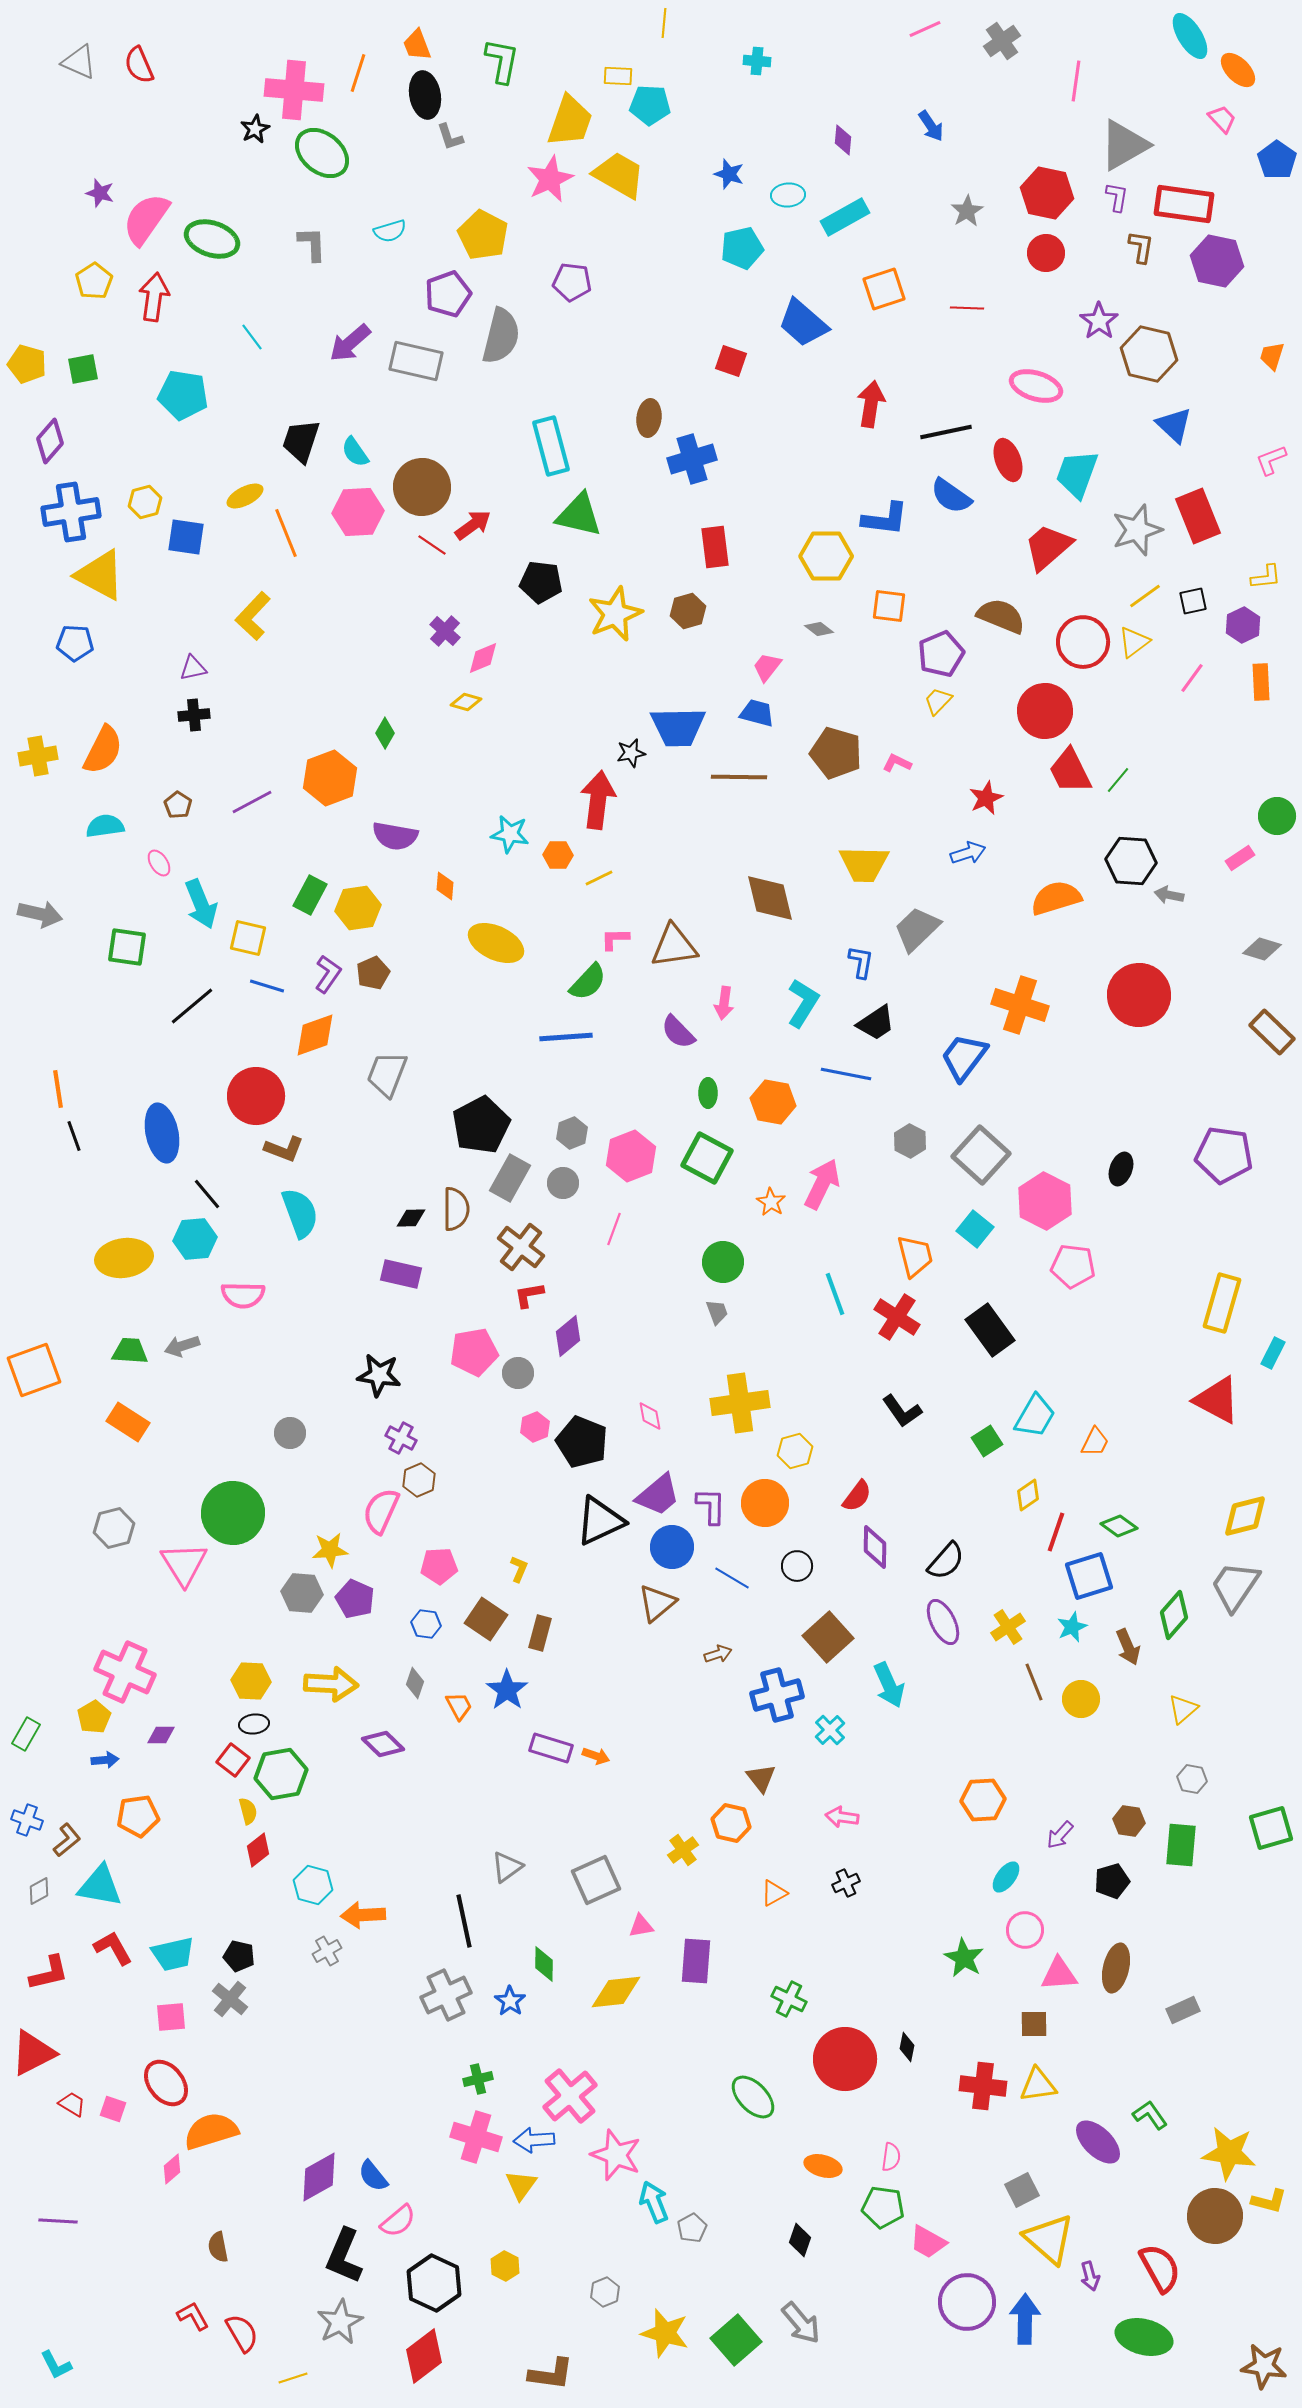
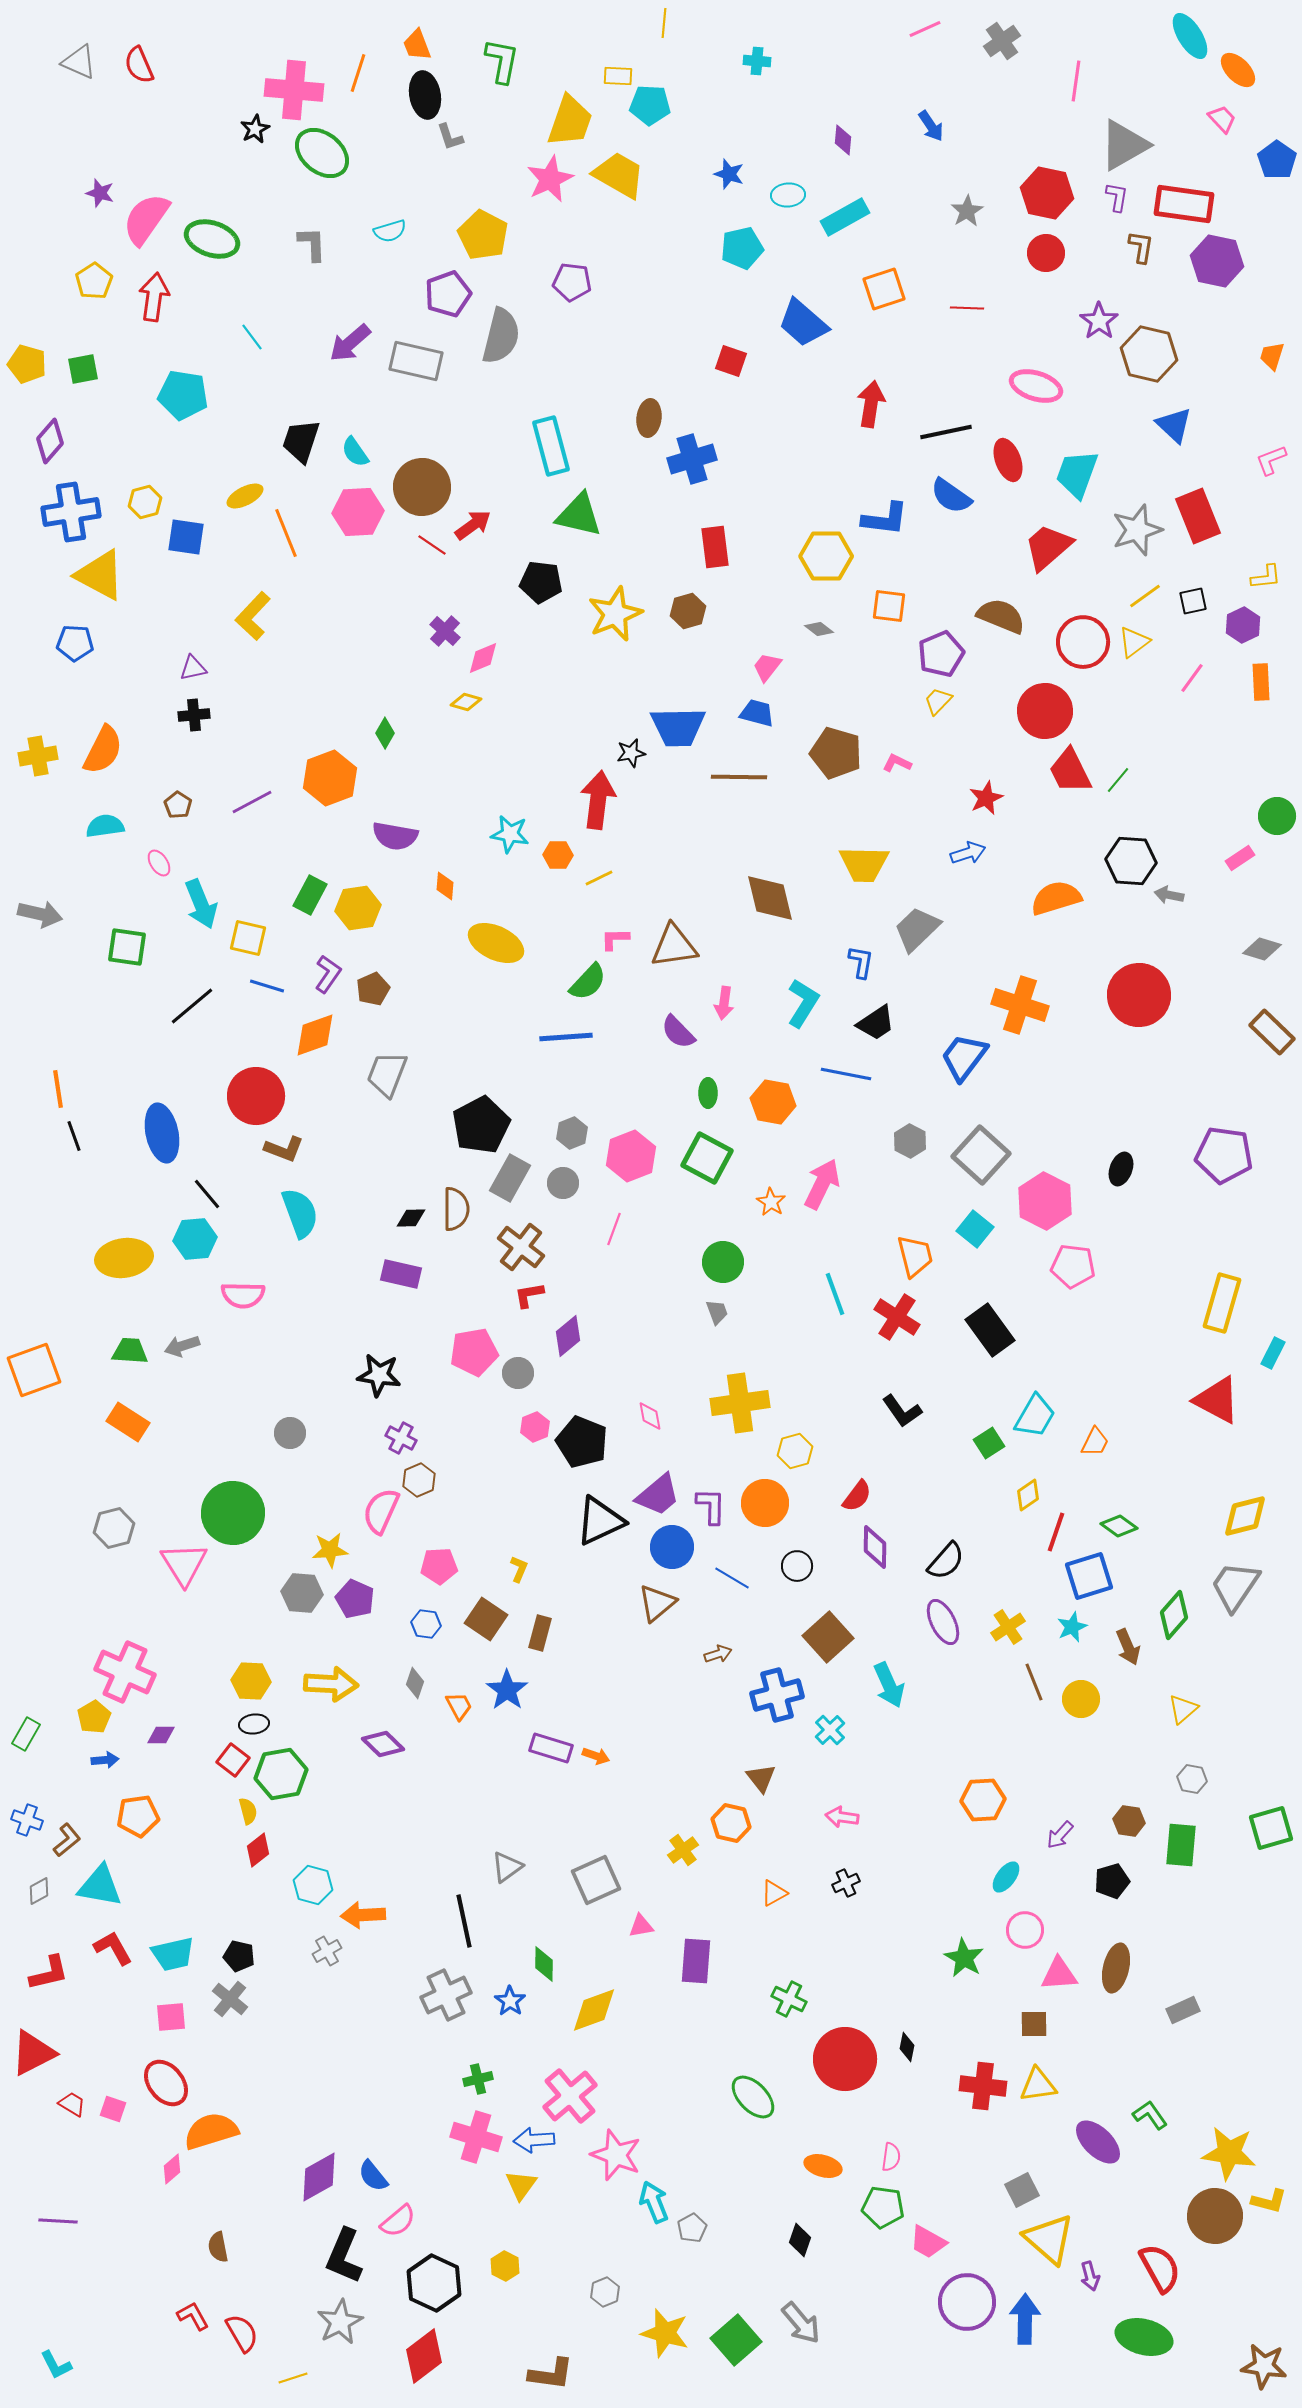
brown pentagon at (373, 973): moved 16 px down
green square at (987, 1441): moved 2 px right, 2 px down
yellow diamond at (616, 1992): moved 22 px left, 18 px down; rotated 14 degrees counterclockwise
